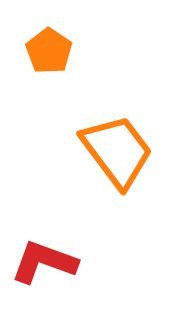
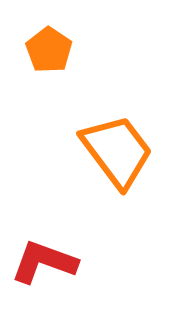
orange pentagon: moved 1 px up
